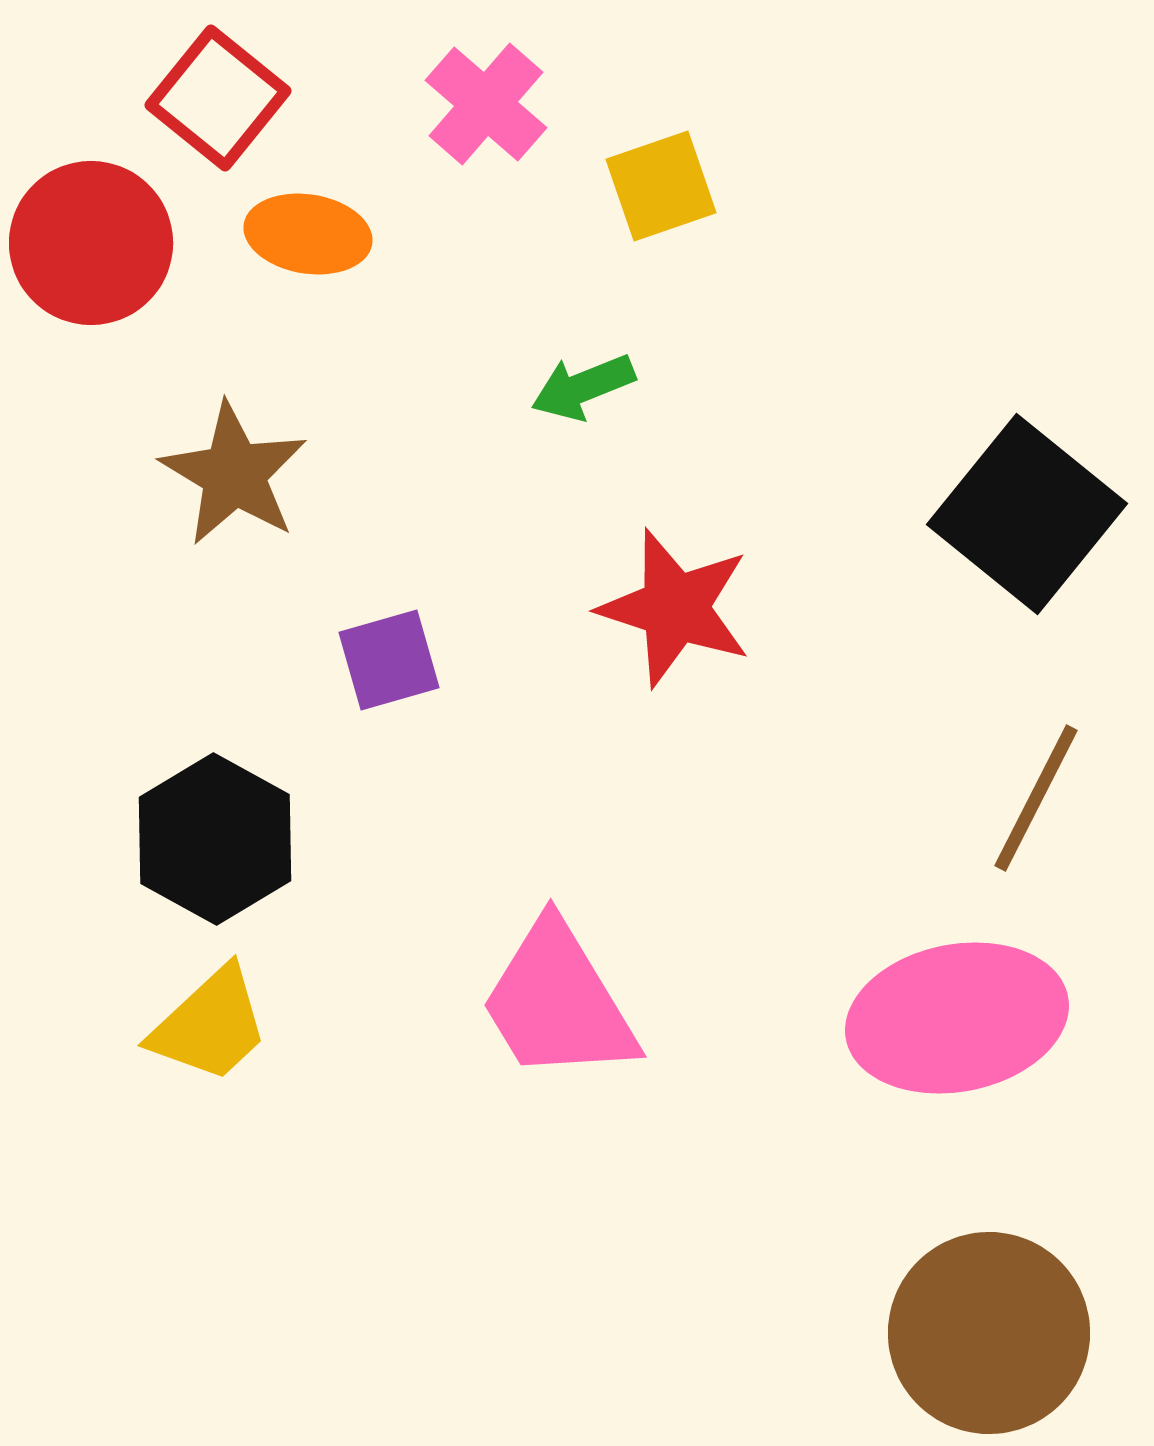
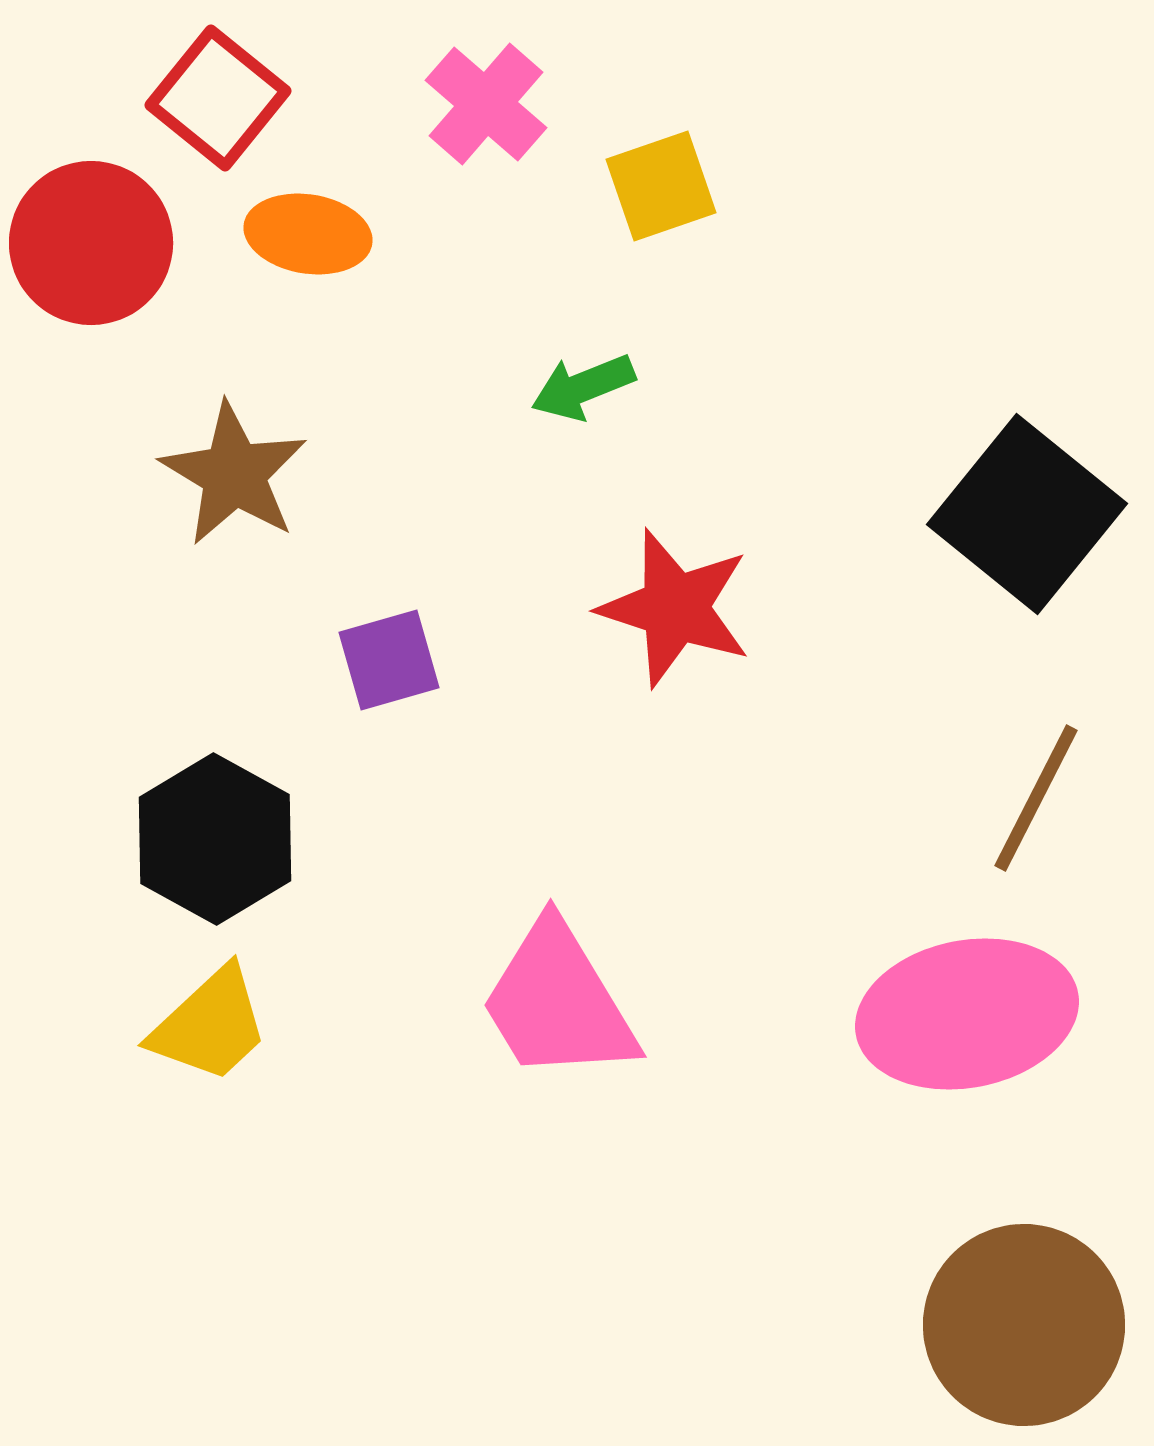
pink ellipse: moved 10 px right, 4 px up
brown circle: moved 35 px right, 8 px up
